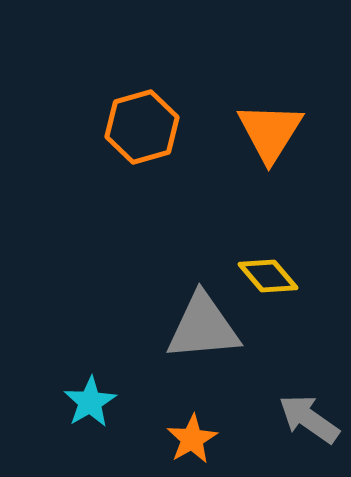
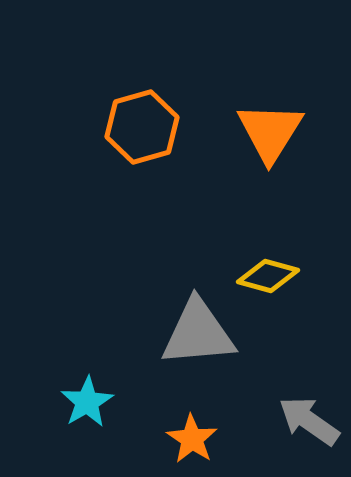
yellow diamond: rotated 34 degrees counterclockwise
gray triangle: moved 5 px left, 6 px down
cyan star: moved 3 px left
gray arrow: moved 2 px down
orange star: rotated 9 degrees counterclockwise
